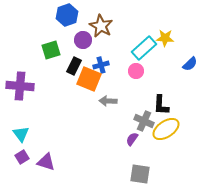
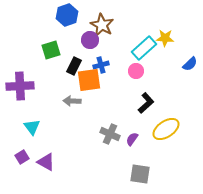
brown star: moved 1 px right, 1 px up
purple circle: moved 7 px right
orange square: moved 1 px down; rotated 30 degrees counterclockwise
purple cross: rotated 8 degrees counterclockwise
gray arrow: moved 36 px left
black L-shape: moved 15 px left, 2 px up; rotated 135 degrees counterclockwise
gray cross: moved 34 px left, 13 px down
cyan triangle: moved 11 px right, 7 px up
purple triangle: rotated 12 degrees clockwise
